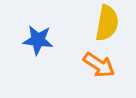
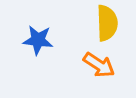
yellow semicircle: rotated 12 degrees counterclockwise
